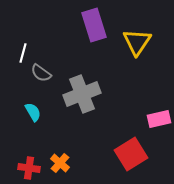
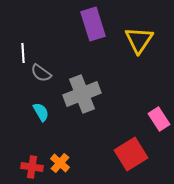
purple rectangle: moved 1 px left, 1 px up
yellow triangle: moved 2 px right, 2 px up
white line: rotated 18 degrees counterclockwise
cyan semicircle: moved 8 px right
pink rectangle: rotated 70 degrees clockwise
red cross: moved 3 px right, 1 px up
